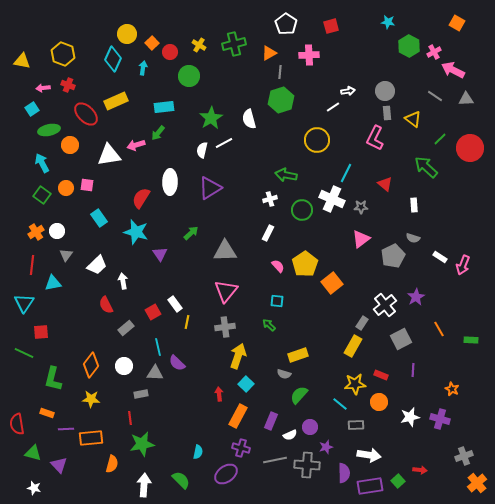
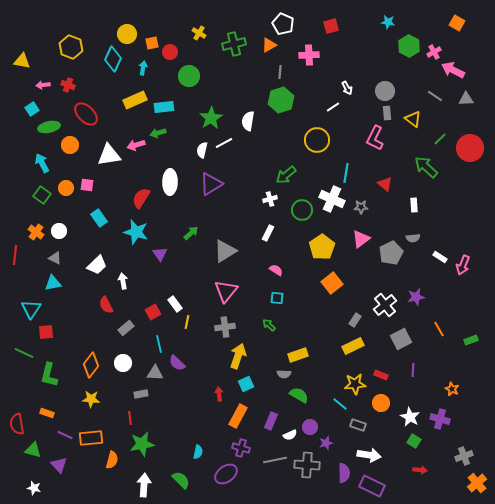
white pentagon at (286, 24): moved 3 px left; rotated 10 degrees counterclockwise
orange square at (152, 43): rotated 32 degrees clockwise
yellow cross at (199, 45): moved 12 px up
orange triangle at (269, 53): moved 8 px up
yellow hexagon at (63, 54): moved 8 px right, 7 px up
pink arrow at (43, 88): moved 3 px up
white arrow at (348, 91): moved 1 px left, 3 px up; rotated 72 degrees clockwise
yellow rectangle at (116, 101): moved 19 px right, 1 px up
white semicircle at (249, 119): moved 1 px left, 2 px down; rotated 24 degrees clockwise
green ellipse at (49, 130): moved 3 px up
green arrow at (158, 133): rotated 35 degrees clockwise
cyan line at (346, 173): rotated 18 degrees counterclockwise
green arrow at (286, 175): rotated 50 degrees counterclockwise
purple triangle at (210, 188): moved 1 px right, 4 px up
white circle at (57, 231): moved 2 px right
orange cross at (36, 232): rotated 21 degrees counterclockwise
gray semicircle at (413, 238): rotated 24 degrees counterclockwise
gray triangle at (225, 251): rotated 30 degrees counterclockwise
gray triangle at (66, 255): moved 11 px left, 3 px down; rotated 40 degrees counterclockwise
gray pentagon at (393, 256): moved 2 px left, 3 px up
yellow pentagon at (305, 264): moved 17 px right, 17 px up
red line at (32, 265): moved 17 px left, 10 px up
pink semicircle at (278, 266): moved 2 px left, 4 px down; rotated 16 degrees counterclockwise
purple star at (416, 297): rotated 18 degrees clockwise
cyan square at (277, 301): moved 3 px up
cyan triangle at (24, 303): moved 7 px right, 6 px down
gray rectangle at (362, 323): moved 7 px left, 3 px up
red square at (41, 332): moved 5 px right
green rectangle at (471, 340): rotated 24 degrees counterclockwise
yellow rectangle at (353, 346): rotated 35 degrees clockwise
cyan line at (158, 347): moved 1 px right, 3 px up
white circle at (124, 366): moved 1 px left, 3 px up
gray semicircle at (284, 374): rotated 16 degrees counterclockwise
green L-shape at (53, 379): moved 4 px left, 4 px up
cyan square at (246, 384): rotated 21 degrees clockwise
green semicircle at (299, 395): rotated 78 degrees clockwise
orange circle at (379, 402): moved 2 px right, 1 px down
white star at (410, 417): rotated 30 degrees counterclockwise
gray rectangle at (356, 425): moved 2 px right; rotated 21 degrees clockwise
purple line at (66, 429): moved 1 px left, 6 px down; rotated 28 degrees clockwise
purple star at (326, 447): moved 4 px up
green triangle at (33, 453): moved 3 px up
orange semicircle at (112, 464): moved 4 px up
green square at (398, 481): moved 16 px right, 40 px up; rotated 16 degrees counterclockwise
purple rectangle at (370, 486): moved 2 px right; rotated 35 degrees clockwise
